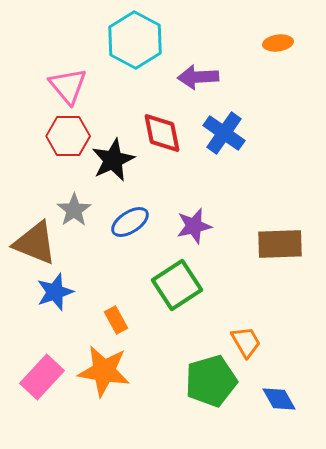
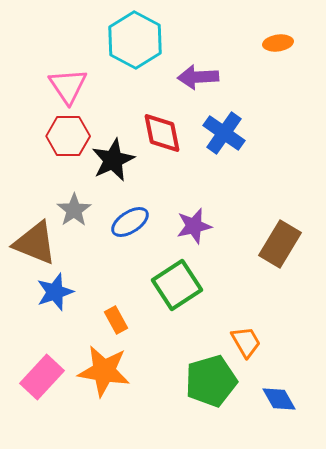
pink triangle: rotated 6 degrees clockwise
brown rectangle: rotated 57 degrees counterclockwise
